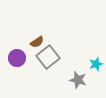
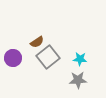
purple circle: moved 4 px left
cyan star: moved 16 px left, 5 px up; rotated 24 degrees clockwise
gray star: rotated 18 degrees counterclockwise
